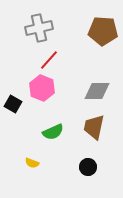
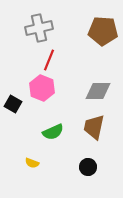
red line: rotated 20 degrees counterclockwise
gray diamond: moved 1 px right
